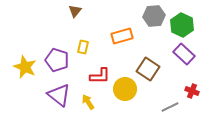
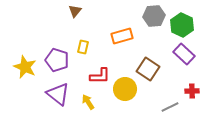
red cross: rotated 24 degrees counterclockwise
purple triangle: moved 1 px left, 1 px up
